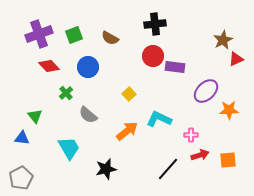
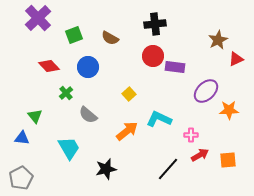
purple cross: moved 1 px left, 16 px up; rotated 24 degrees counterclockwise
brown star: moved 5 px left
red arrow: rotated 12 degrees counterclockwise
